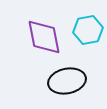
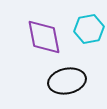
cyan hexagon: moved 1 px right, 1 px up
